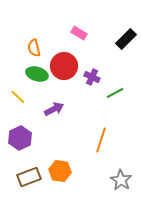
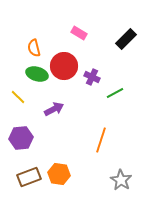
purple hexagon: moved 1 px right; rotated 20 degrees clockwise
orange hexagon: moved 1 px left, 3 px down
